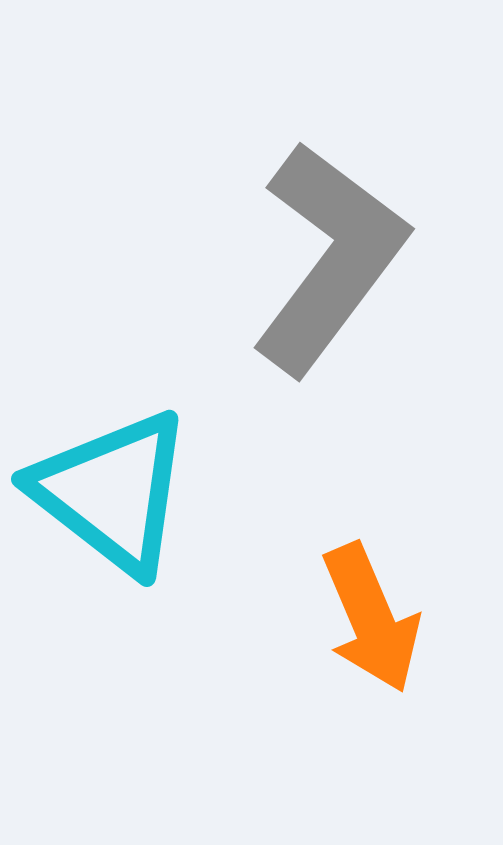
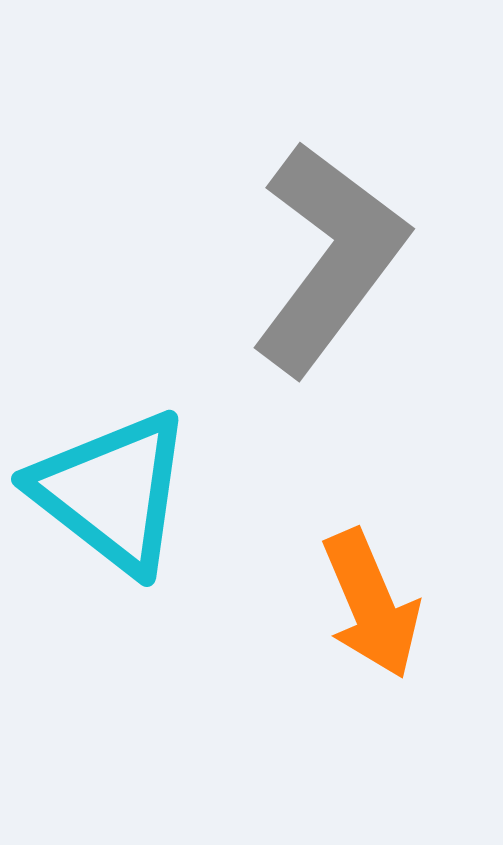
orange arrow: moved 14 px up
